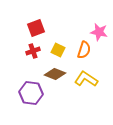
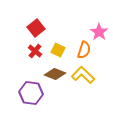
red square: rotated 18 degrees counterclockwise
pink star: rotated 24 degrees clockwise
red cross: moved 2 px right; rotated 32 degrees counterclockwise
yellow L-shape: moved 3 px left, 4 px up; rotated 10 degrees clockwise
